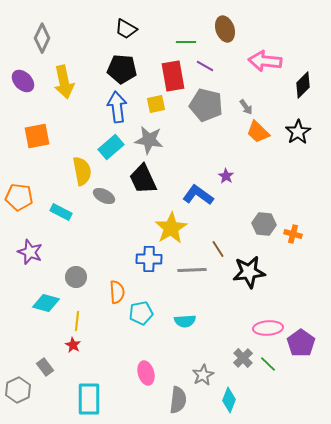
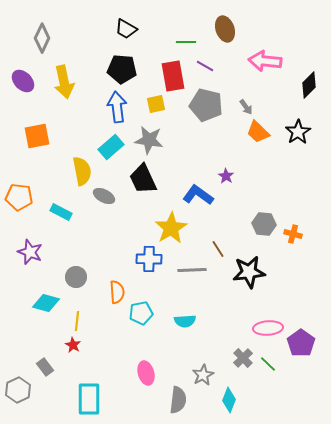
black diamond at (303, 85): moved 6 px right
